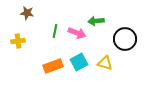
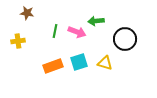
pink arrow: moved 1 px up
cyan square: rotated 12 degrees clockwise
